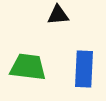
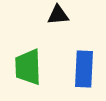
green trapezoid: rotated 99 degrees counterclockwise
